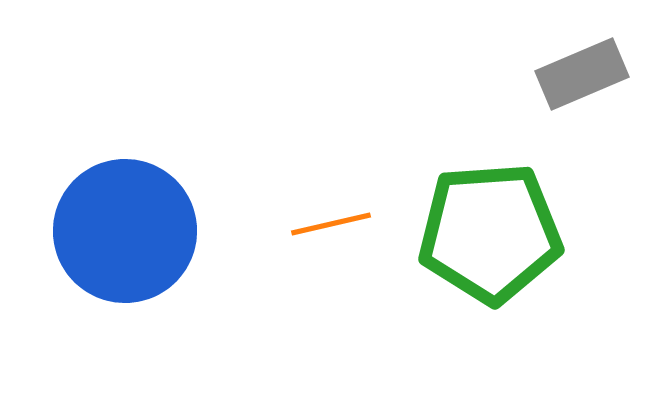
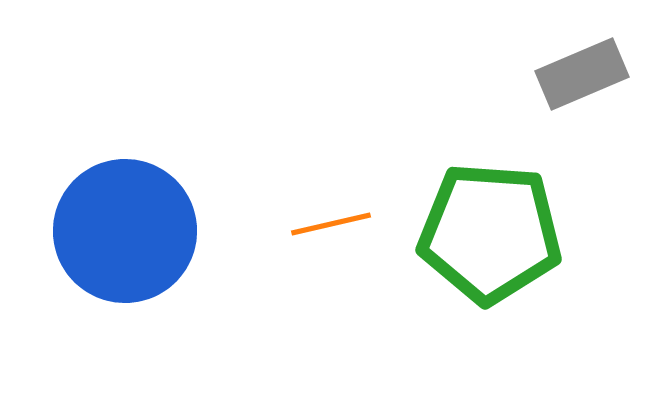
green pentagon: rotated 8 degrees clockwise
